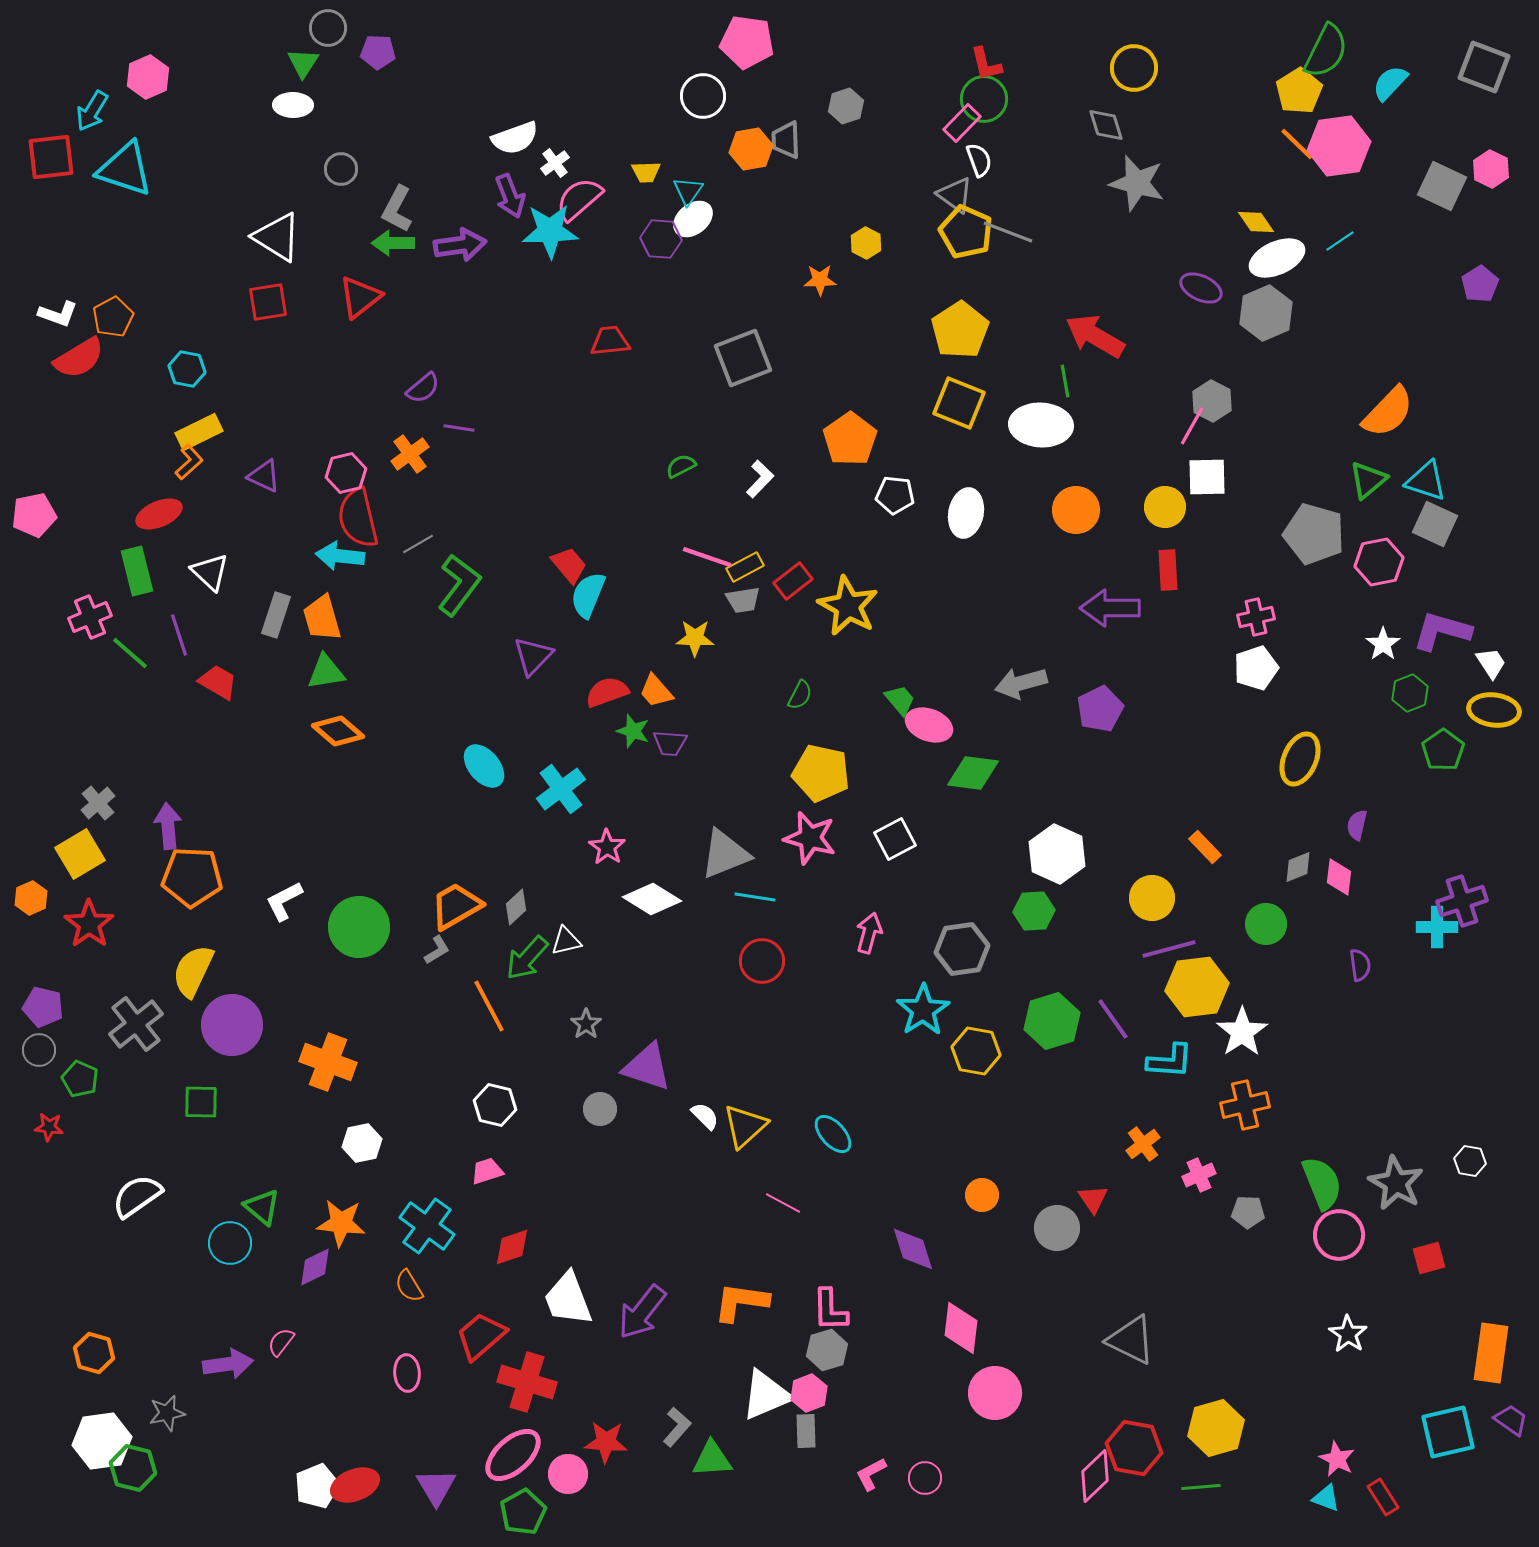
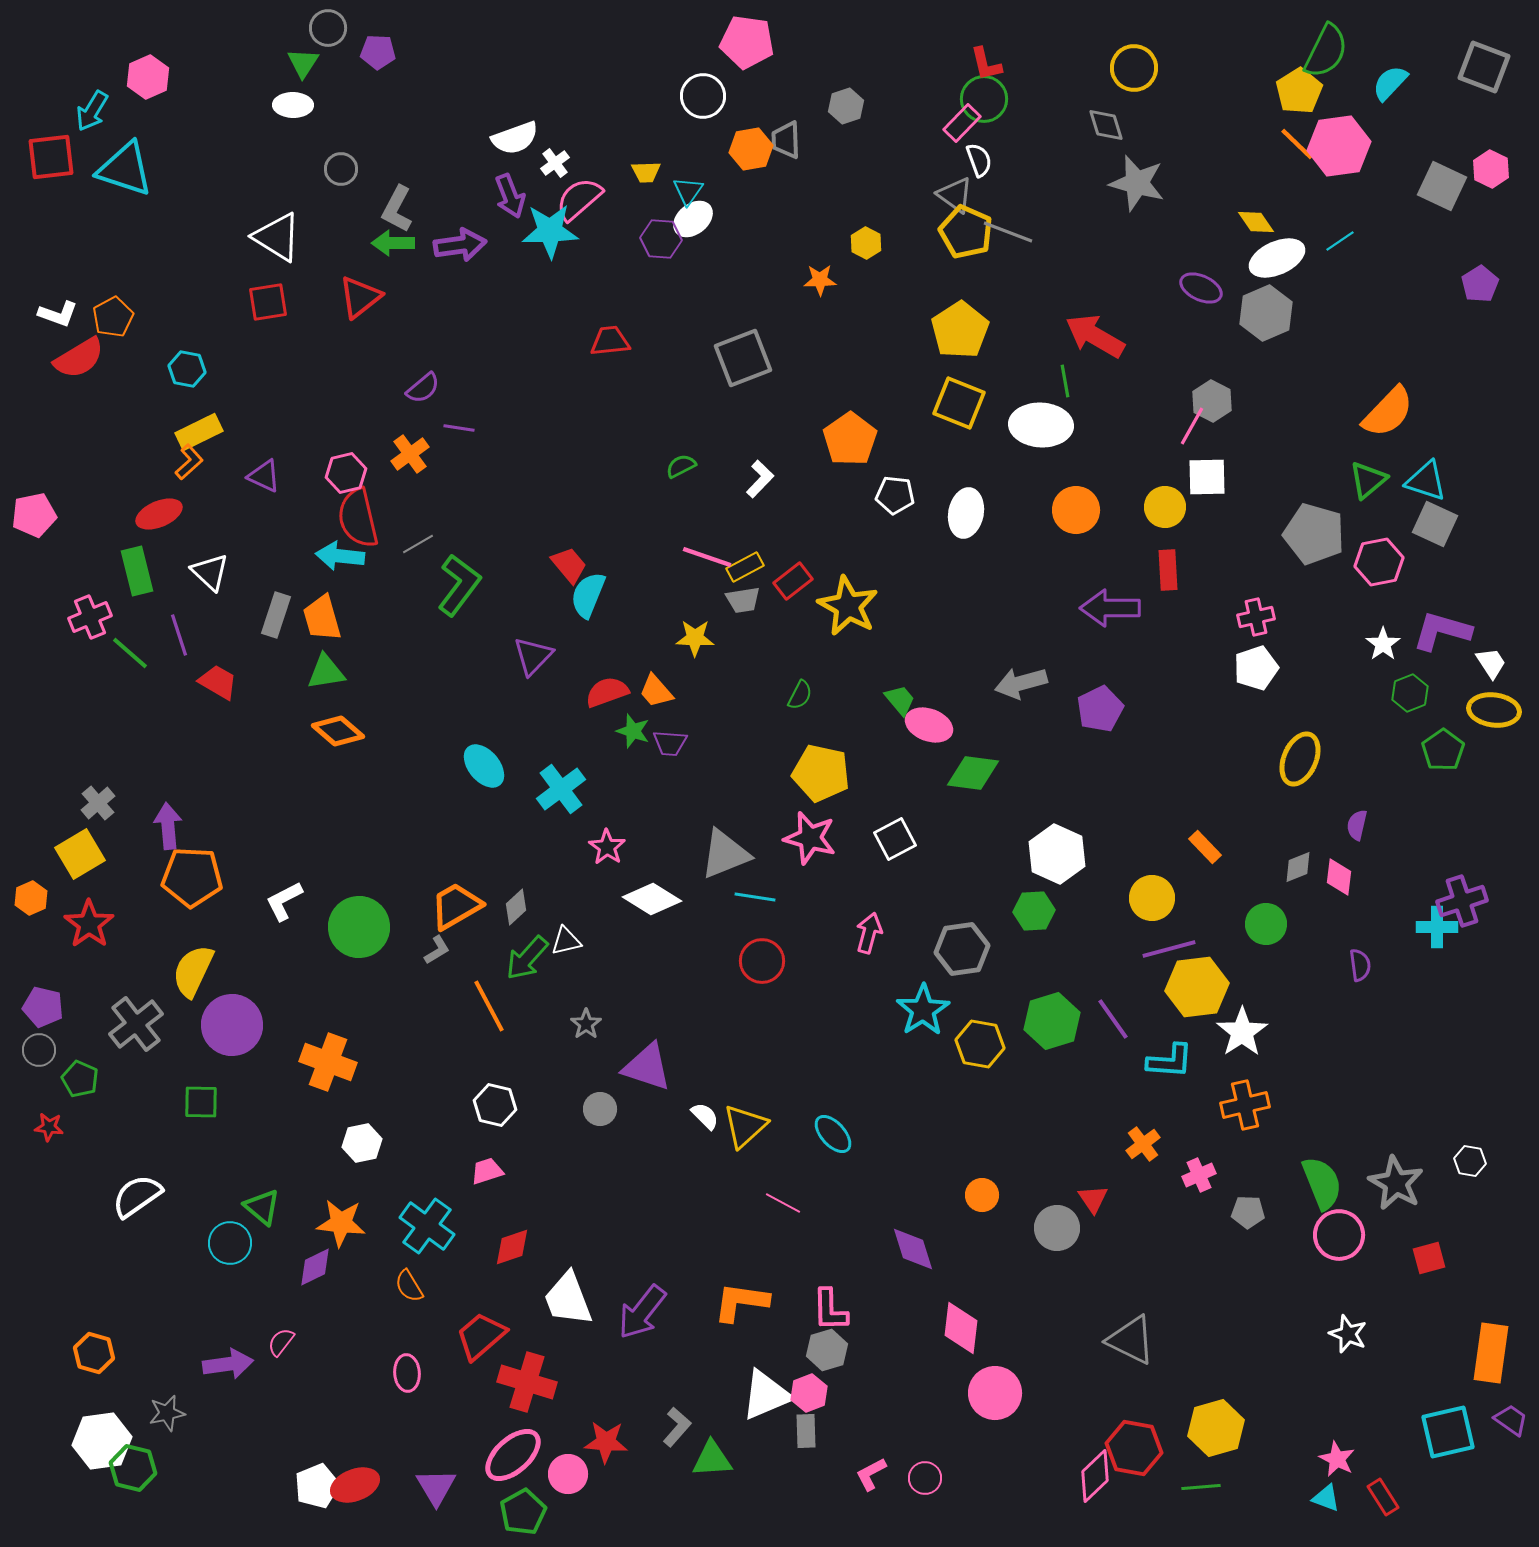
yellow hexagon at (976, 1051): moved 4 px right, 7 px up
white star at (1348, 1334): rotated 12 degrees counterclockwise
